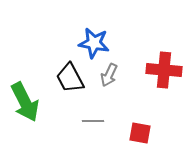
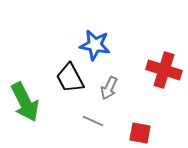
blue star: moved 1 px right, 2 px down
red cross: rotated 12 degrees clockwise
gray arrow: moved 13 px down
gray line: rotated 25 degrees clockwise
